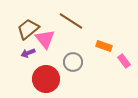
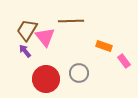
brown line: rotated 35 degrees counterclockwise
brown trapezoid: moved 1 px left, 1 px down; rotated 20 degrees counterclockwise
pink triangle: moved 2 px up
purple arrow: moved 3 px left, 2 px up; rotated 72 degrees clockwise
gray circle: moved 6 px right, 11 px down
